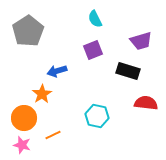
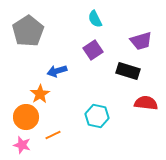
purple square: rotated 12 degrees counterclockwise
orange star: moved 2 px left
orange circle: moved 2 px right, 1 px up
